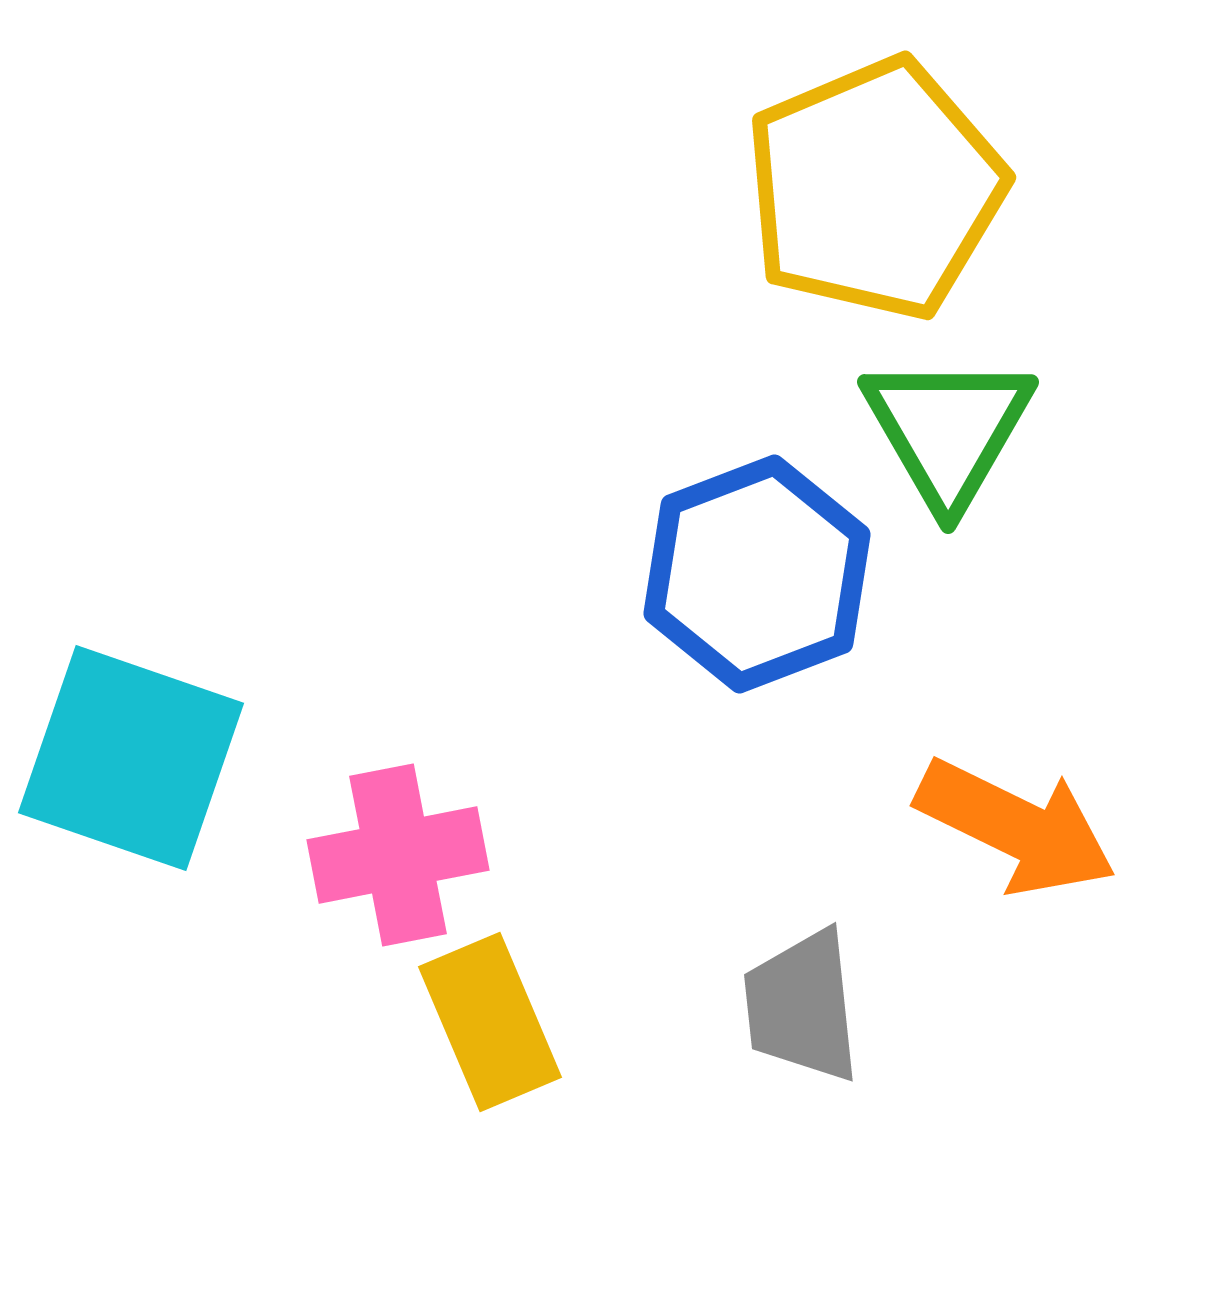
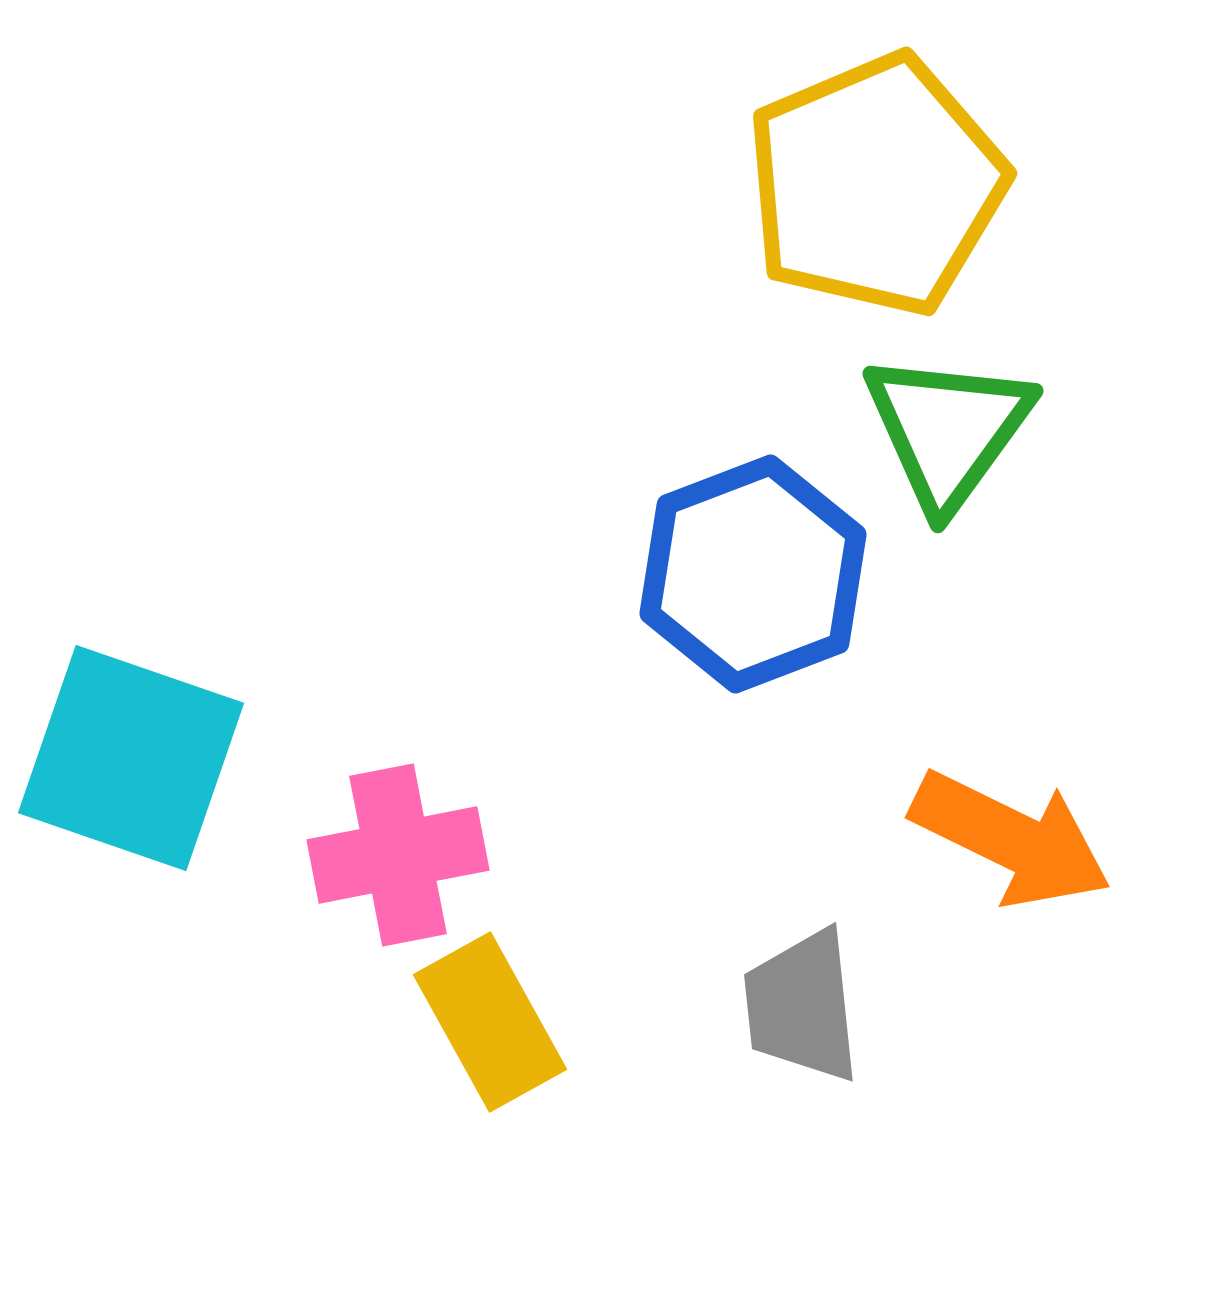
yellow pentagon: moved 1 px right, 4 px up
green triangle: rotated 6 degrees clockwise
blue hexagon: moved 4 px left
orange arrow: moved 5 px left, 12 px down
yellow rectangle: rotated 6 degrees counterclockwise
